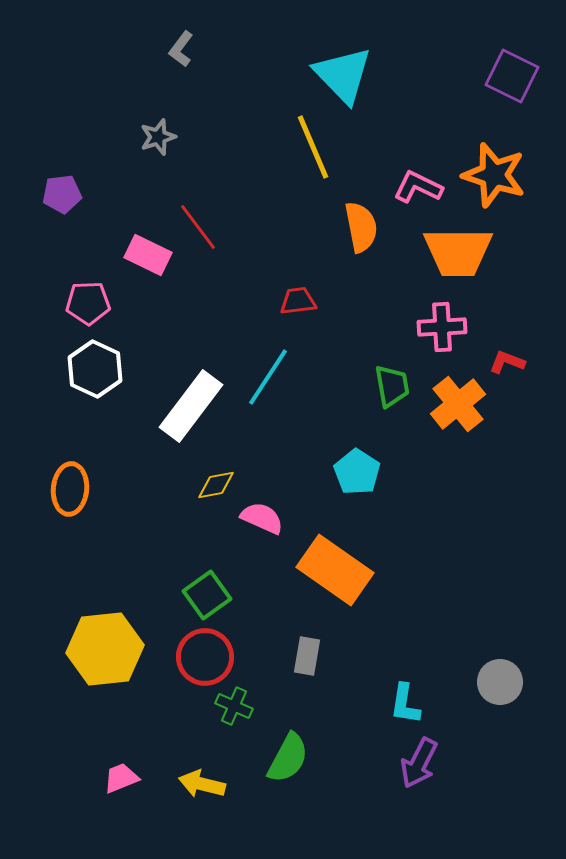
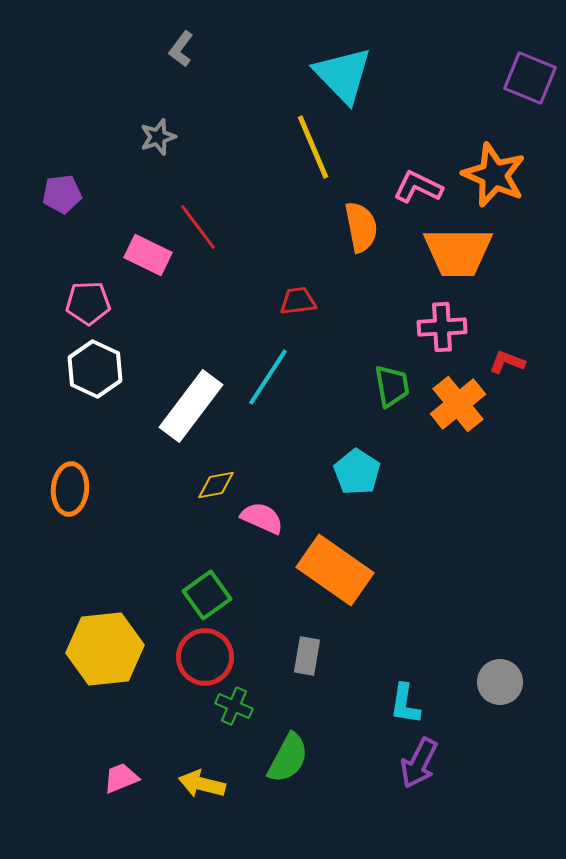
purple square: moved 18 px right, 2 px down; rotated 4 degrees counterclockwise
orange star: rotated 6 degrees clockwise
